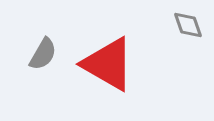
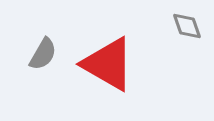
gray diamond: moved 1 px left, 1 px down
